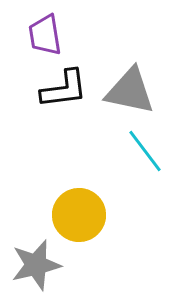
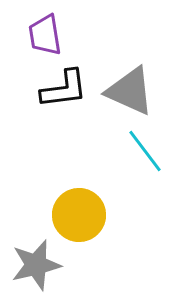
gray triangle: rotated 12 degrees clockwise
